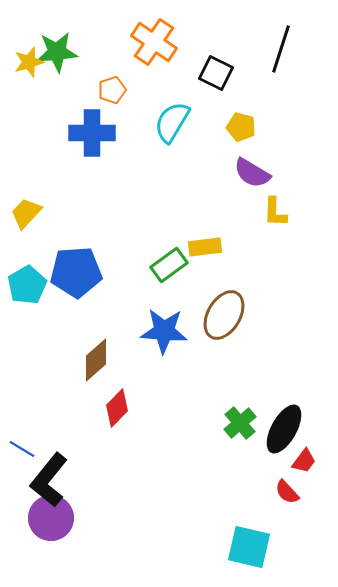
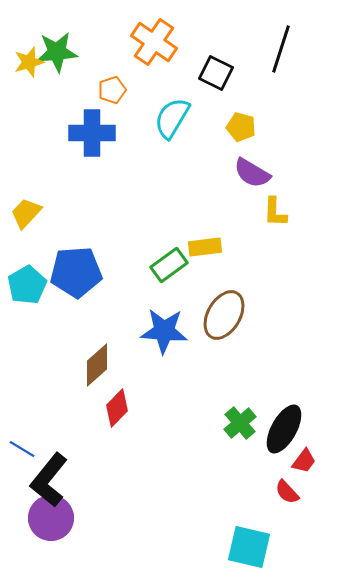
cyan semicircle: moved 4 px up
brown diamond: moved 1 px right, 5 px down
